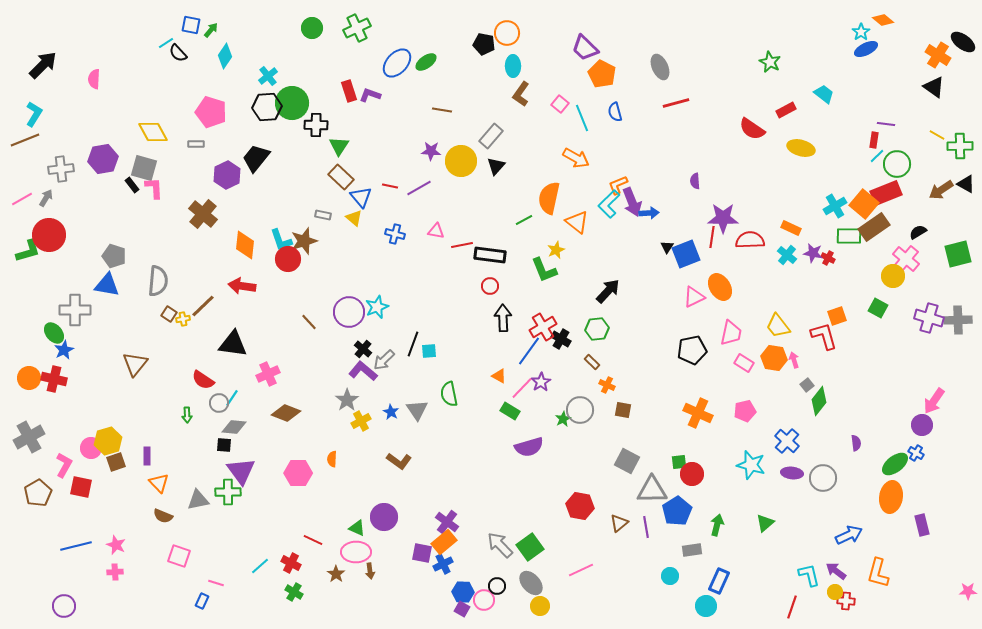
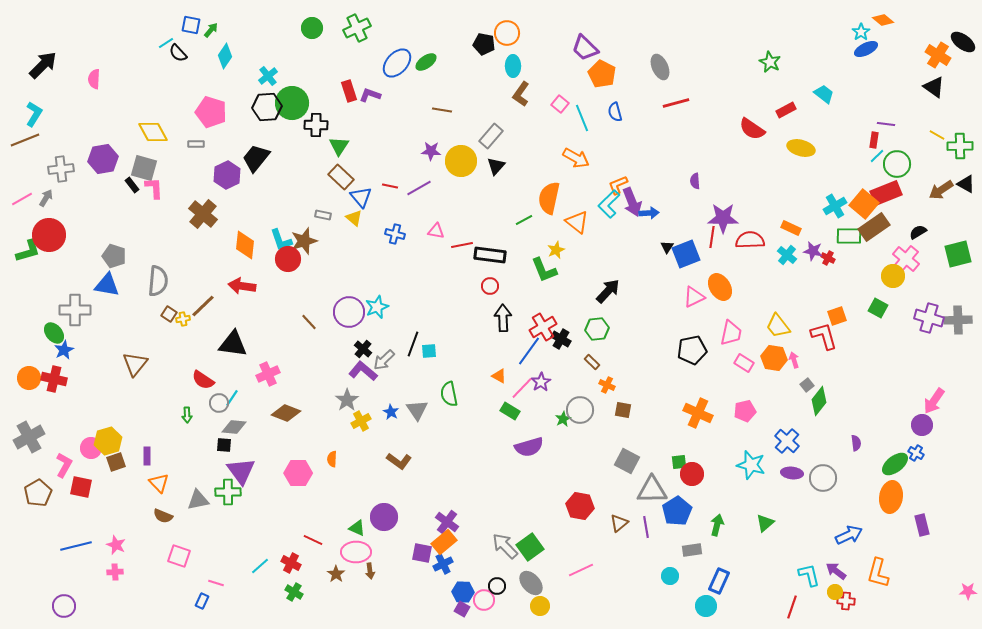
purple star at (813, 253): moved 2 px up
gray arrow at (500, 545): moved 5 px right, 1 px down
